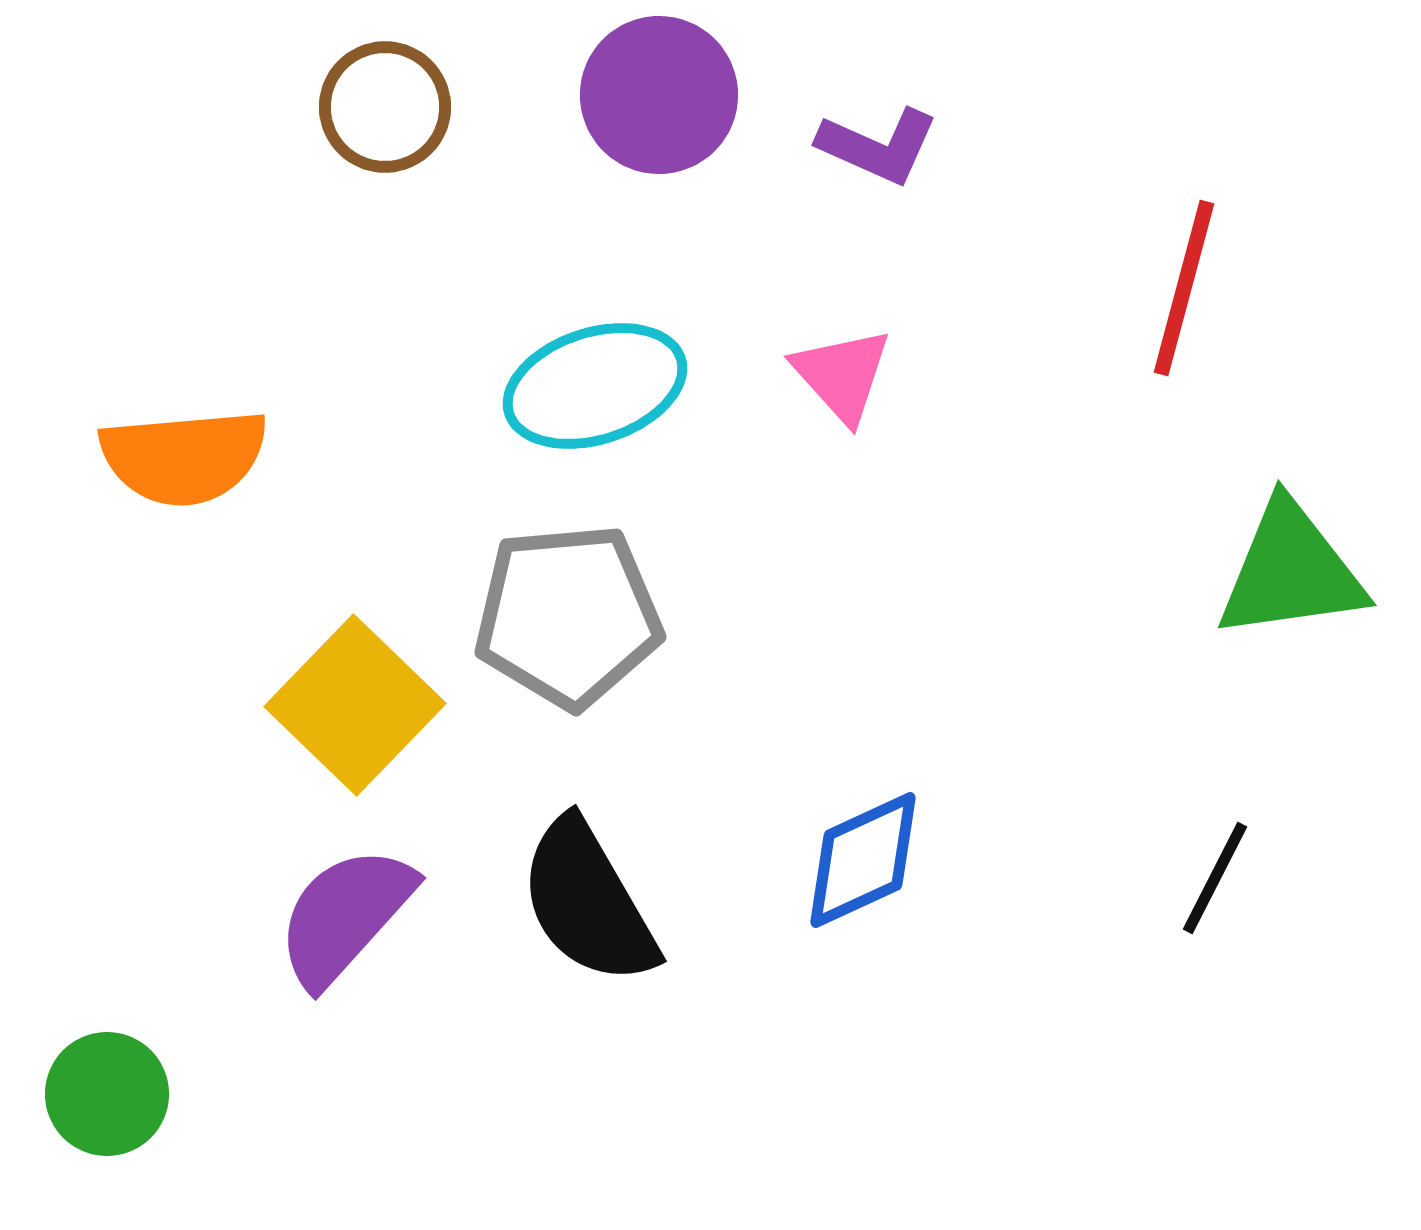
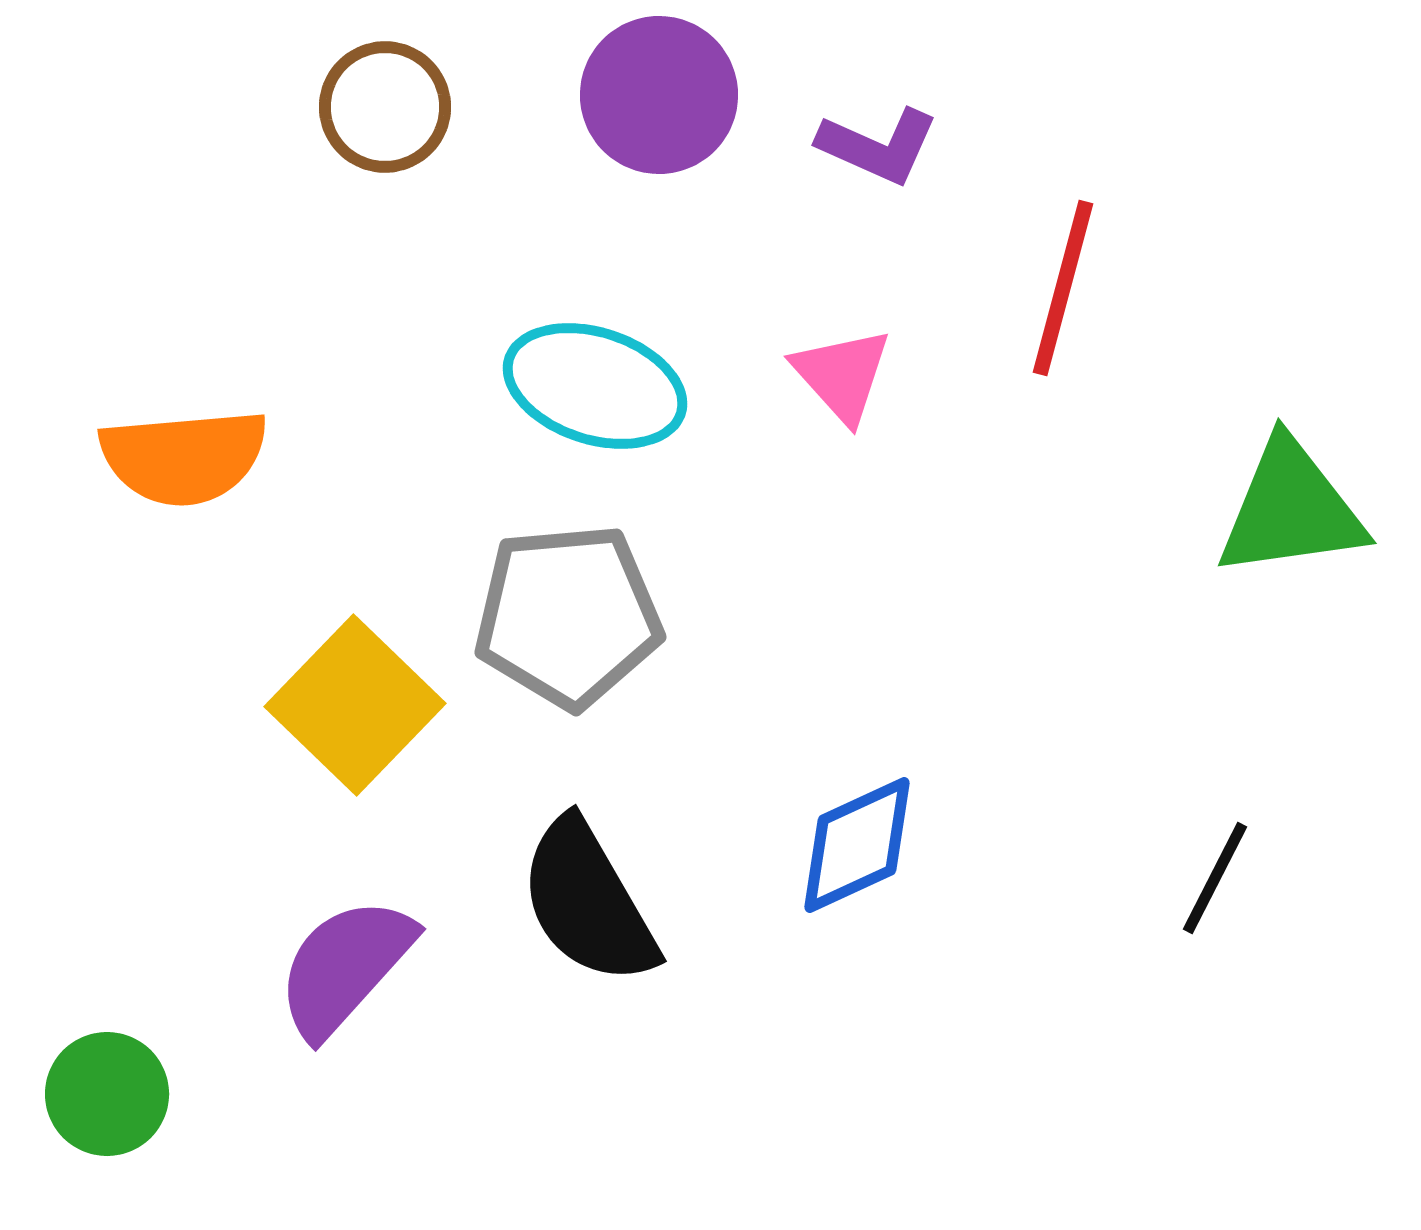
red line: moved 121 px left
cyan ellipse: rotated 36 degrees clockwise
green triangle: moved 62 px up
blue diamond: moved 6 px left, 15 px up
purple semicircle: moved 51 px down
